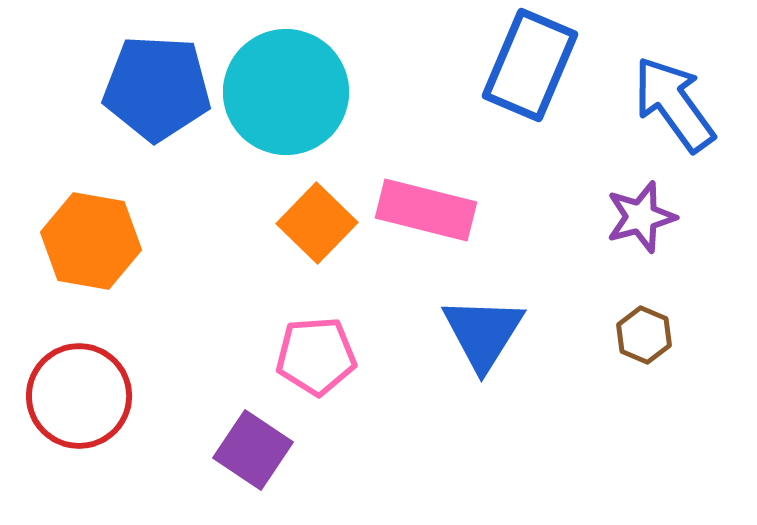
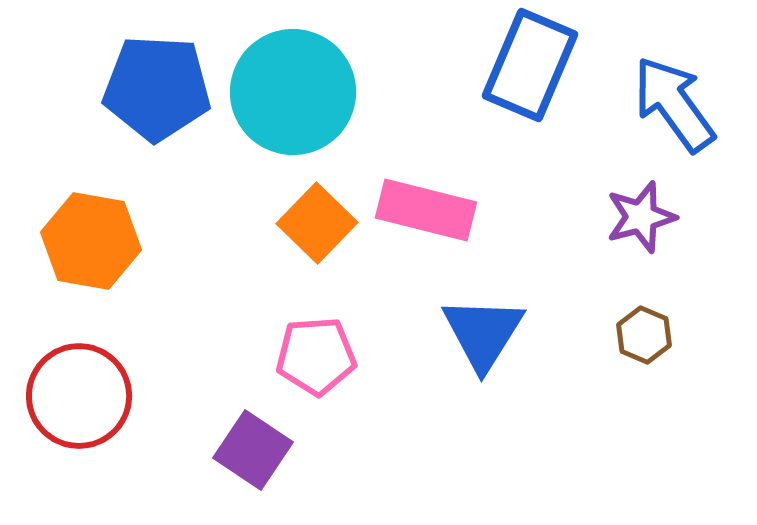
cyan circle: moved 7 px right
